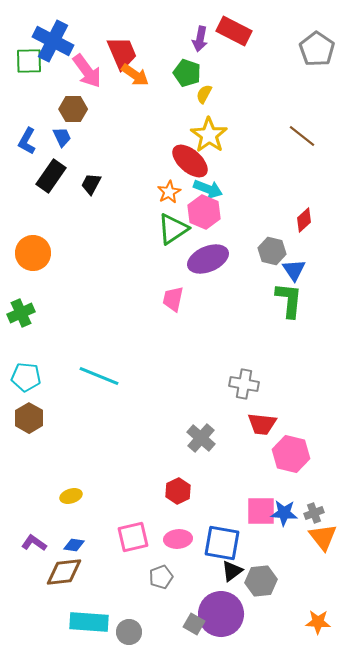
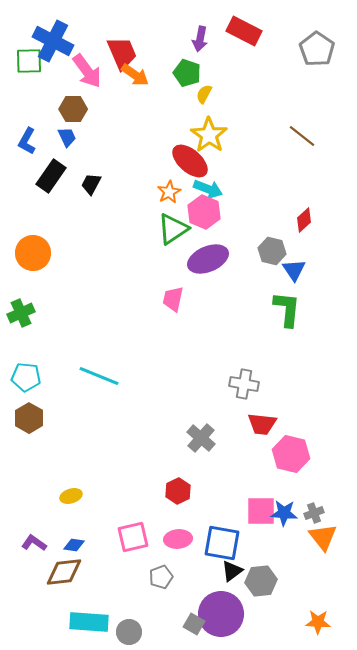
red rectangle at (234, 31): moved 10 px right
blue trapezoid at (62, 137): moved 5 px right
green L-shape at (289, 300): moved 2 px left, 9 px down
